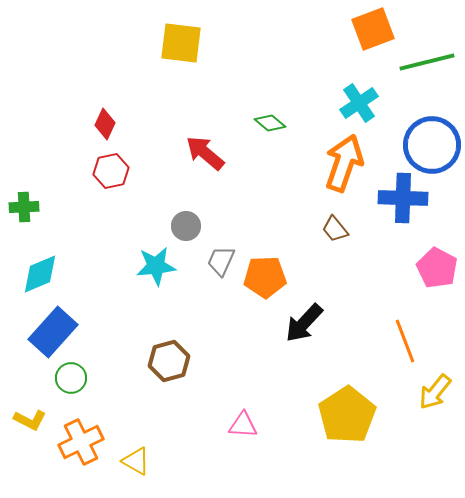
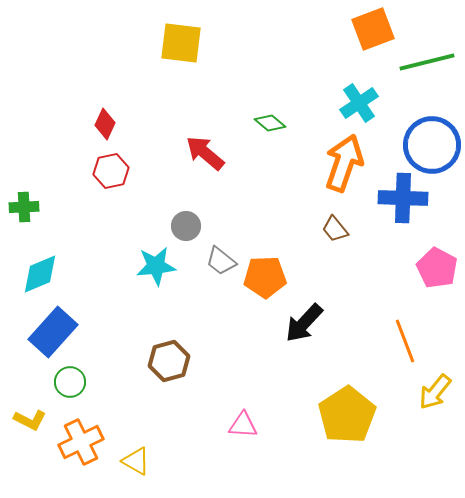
gray trapezoid: rotated 76 degrees counterclockwise
green circle: moved 1 px left, 4 px down
